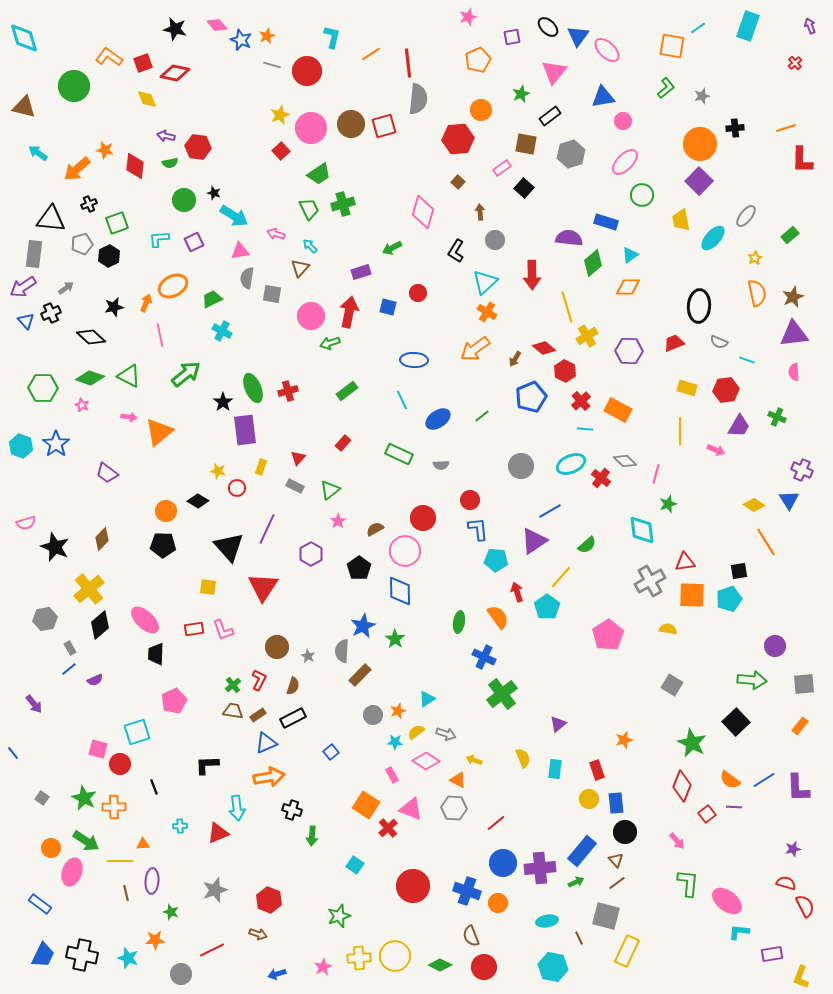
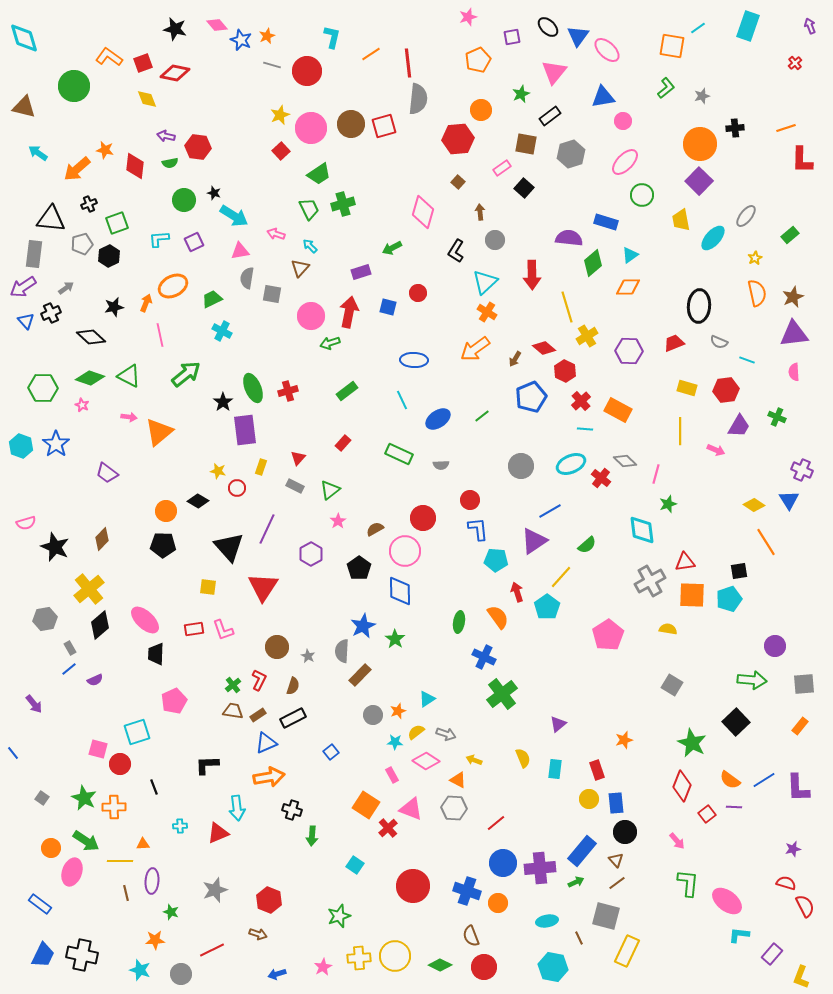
cyan L-shape at (739, 932): moved 3 px down
purple rectangle at (772, 954): rotated 40 degrees counterclockwise
cyan star at (128, 958): moved 12 px right, 12 px down
